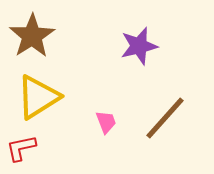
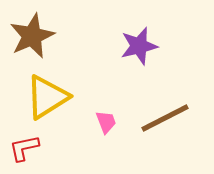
brown star: rotated 9 degrees clockwise
yellow triangle: moved 9 px right
brown line: rotated 21 degrees clockwise
red L-shape: moved 3 px right
